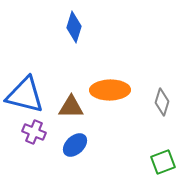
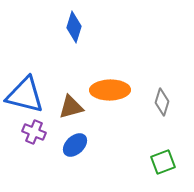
brown triangle: rotated 16 degrees counterclockwise
